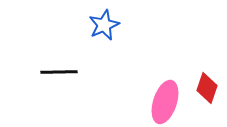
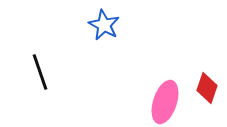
blue star: rotated 20 degrees counterclockwise
black line: moved 19 px left; rotated 72 degrees clockwise
